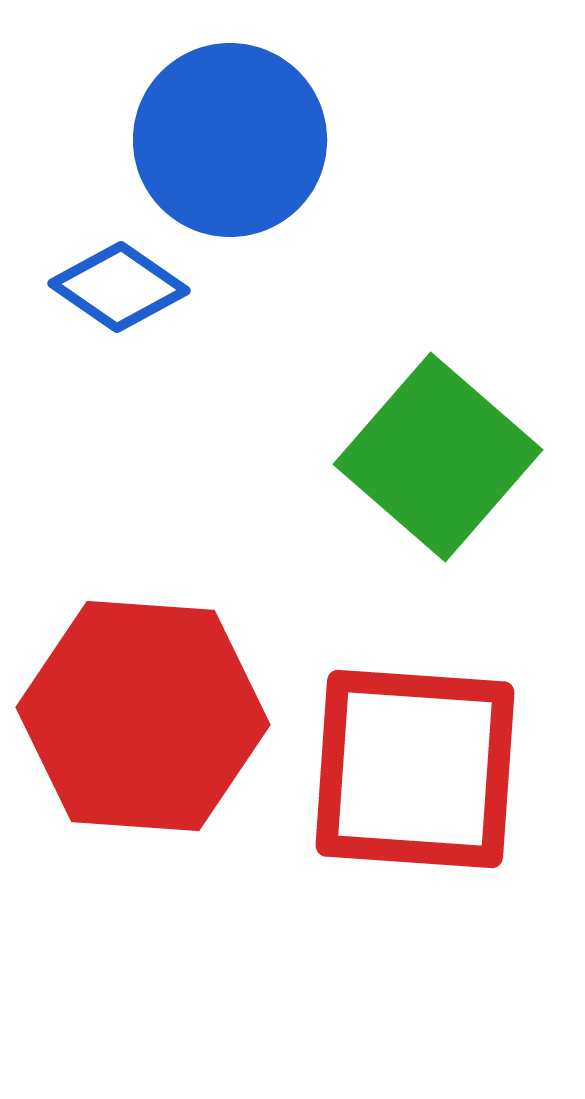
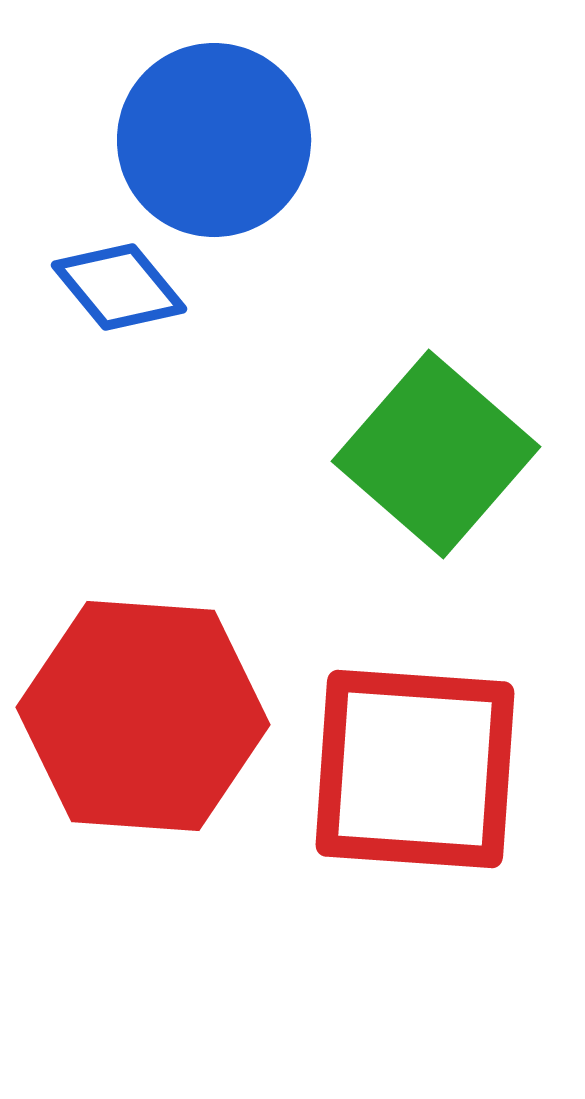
blue circle: moved 16 px left
blue diamond: rotated 16 degrees clockwise
green square: moved 2 px left, 3 px up
